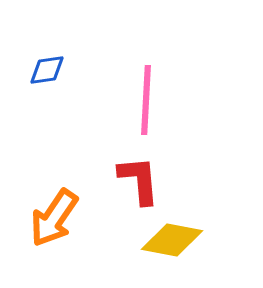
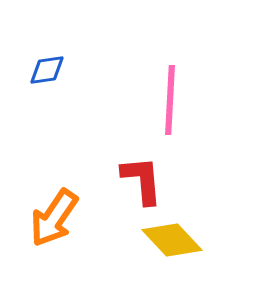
pink line: moved 24 px right
red L-shape: moved 3 px right
yellow diamond: rotated 36 degrees clockwise
